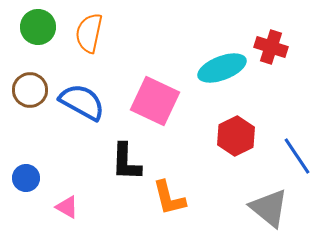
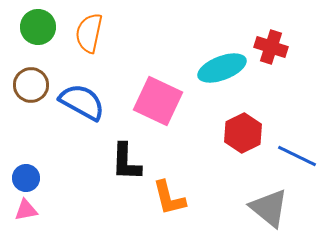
brown circle: moved 1 px right, 5 px up
pink square: moved 3 px right
red hexagon: moved 7 px right, 3 px up
blue line: rotated 30 degrees counterclockwise
pink triangle: moved 41 px left, 3 px down; rotated 40 degrees counterclockwise
